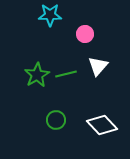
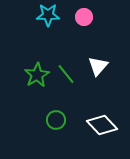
cyan star: moved 2 px left
pink circle: moved 1 px left, 17 px up
green line: rotated 65 degrees clockwise
